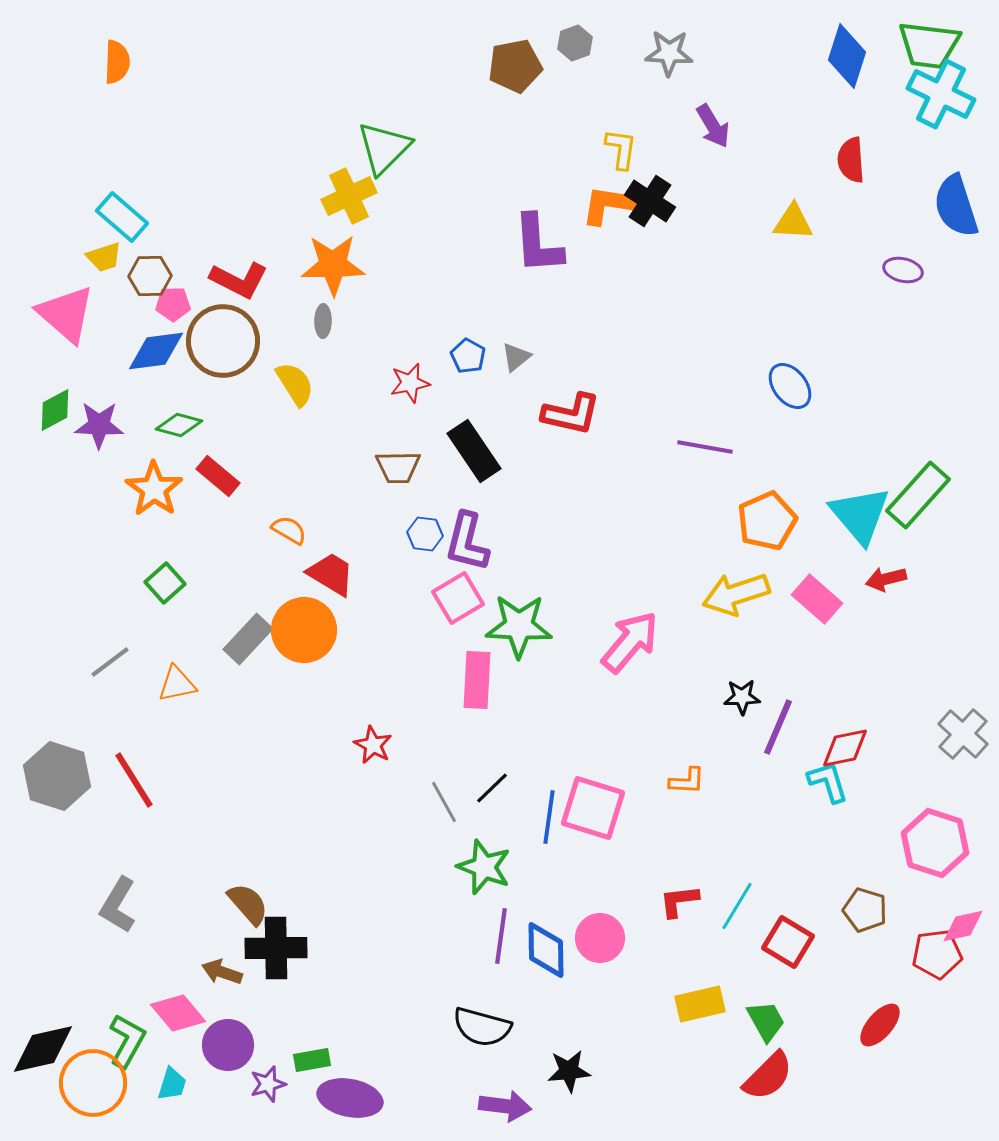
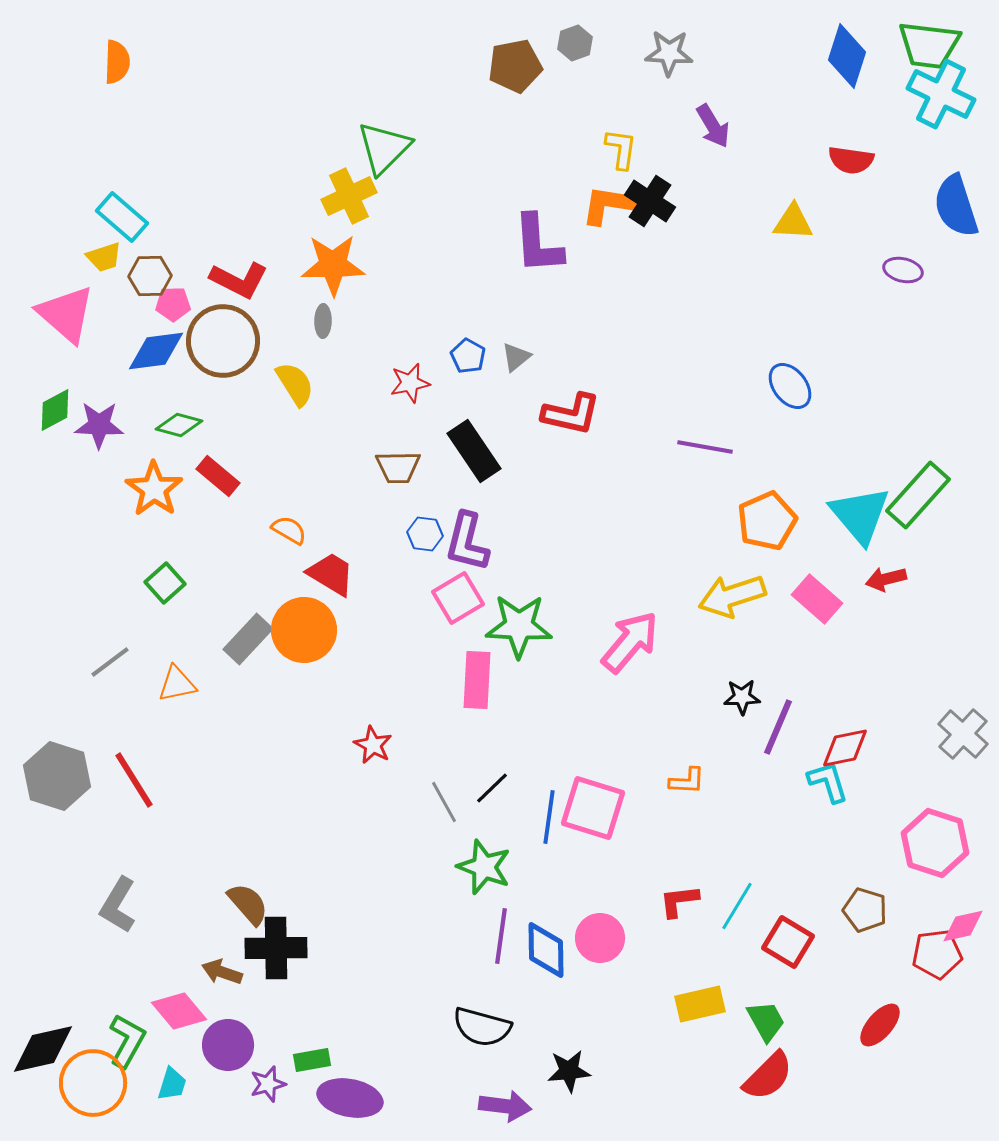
red semicircle at (851, 160): rotated 78 degrees counterclockwise
yellow arrow at (736, 594): moved 4 px left, 2 px down
pink diamond at (178, 1013): moved 1 px right, 2 px up
